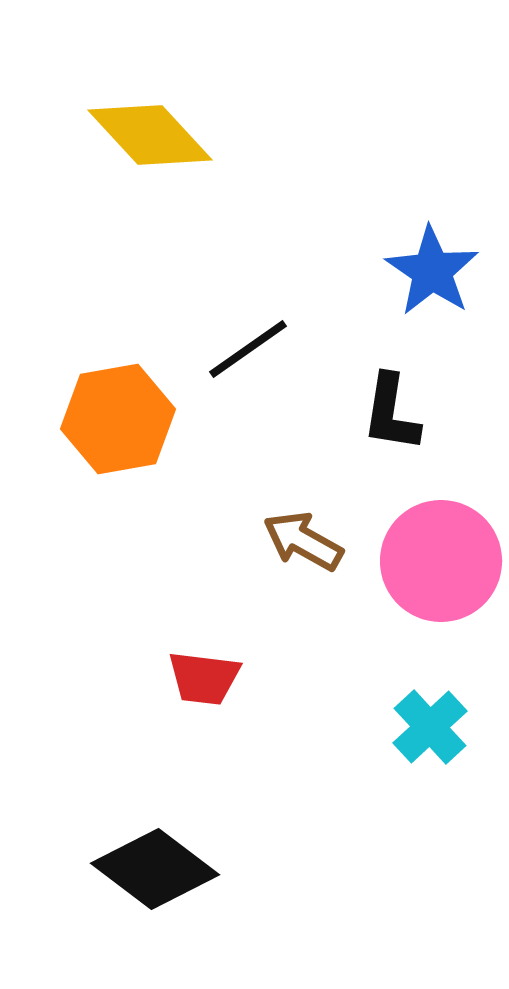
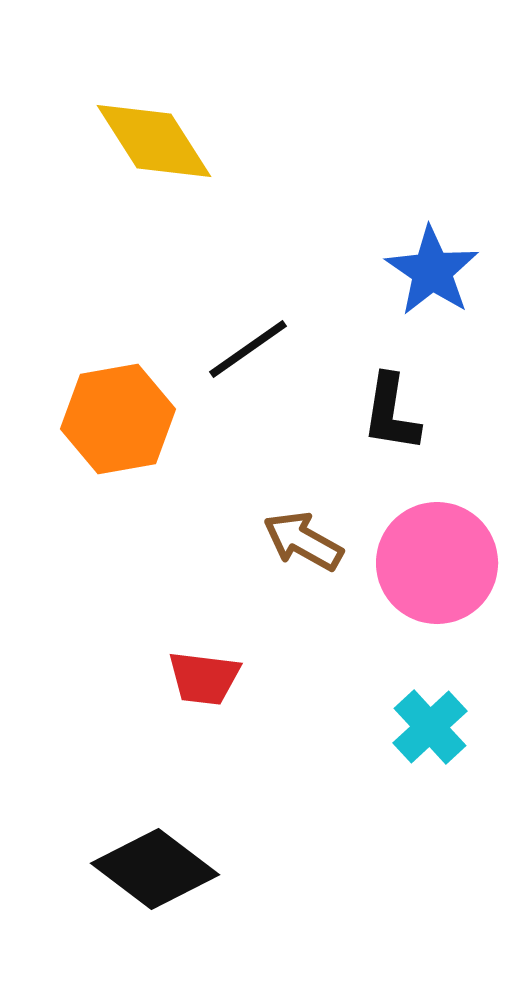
yellow diamond: moved 4 px right, 6 px down; rotated 10 degrees clockwise
pink circle: moved 4 px left, 2 px down
